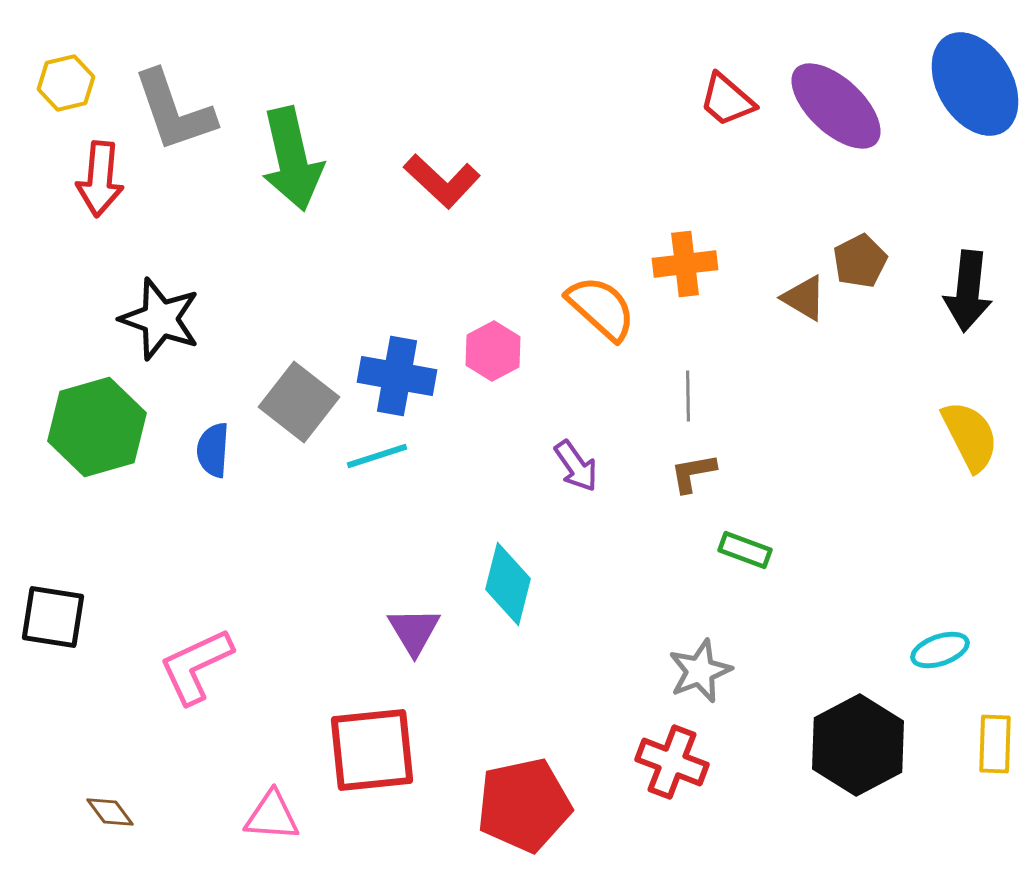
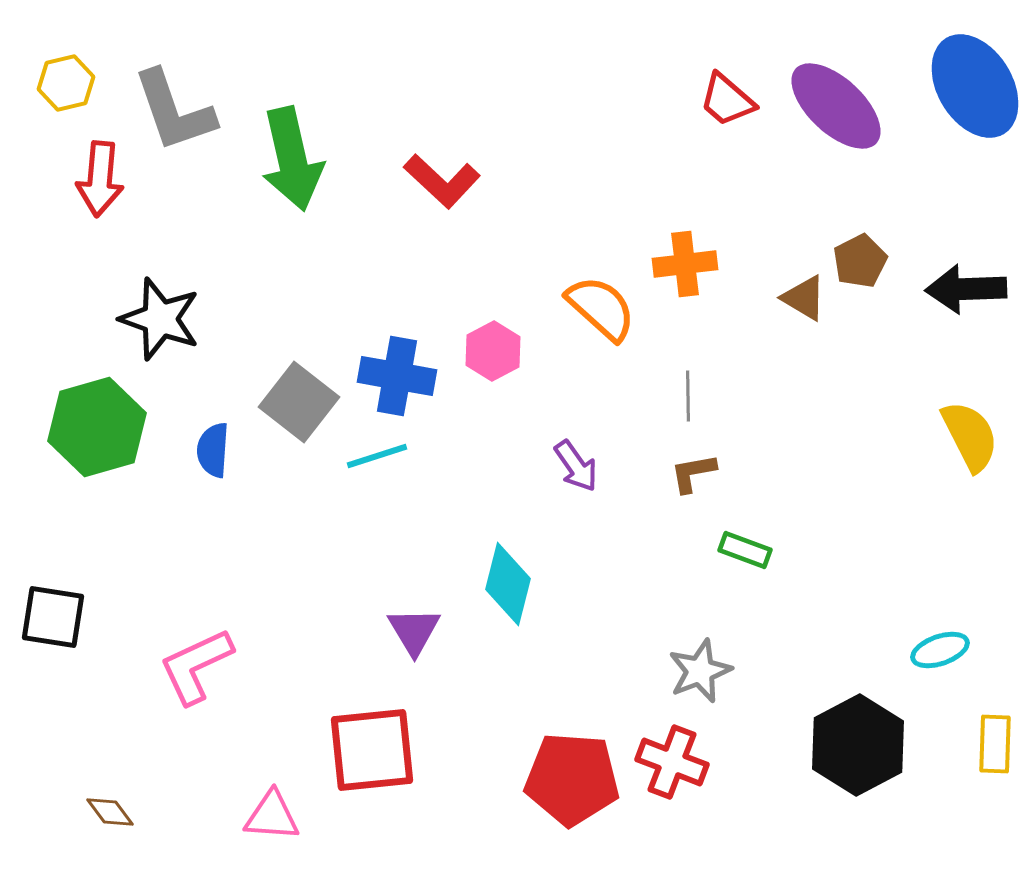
blue ellipse: moved 2 px down
black arrow: moved 2 px left, 2 px up; rotated 82 degrees clockwise
red pentagon: moved 48 px right, 26 px up; rotated 16 degrees clockwise
